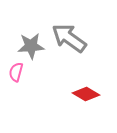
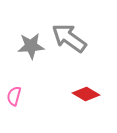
pink semicircle: moved 2 px left, 24 px down
